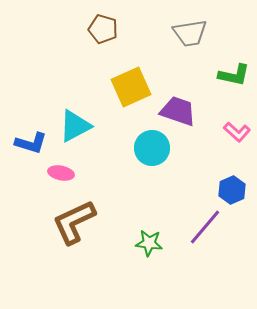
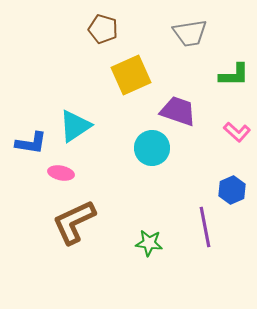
green L-shape: rotated 12 degrees counterclockwise
yellow square: moved 12 px up
cyan triangle: rotated 6 degrees counterclockwise
blue L-shape: rotated 8 degrees counterclockwise
purple line: rotated 51 degrees counterclockwise
